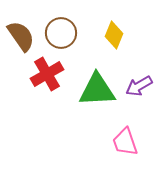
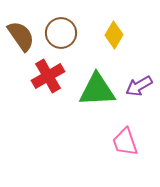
yellow diamond: rotated 8 degrees clockwise
red cross: moved 1 px right, 2 px down
